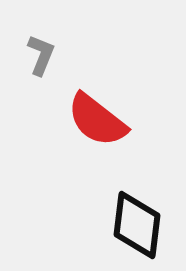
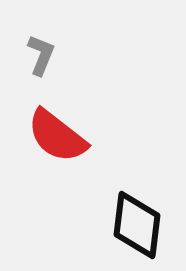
red semicircle: moved 40 px left, 16 px down
